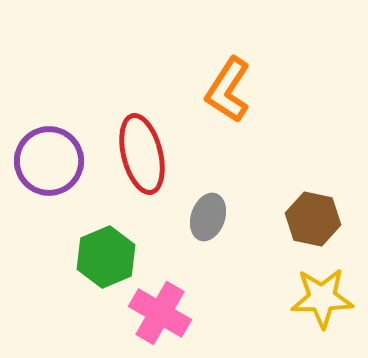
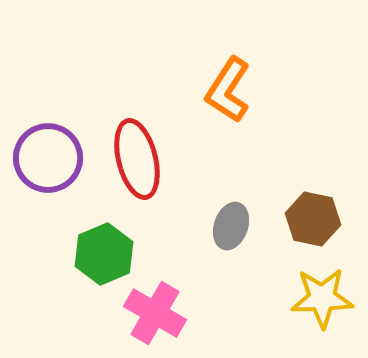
red ellipse: moved 5 px left, 5 px down
purple circle: moved 1 px left, 3 px up
gray ellipse: moved 23 px right, 9 px down
green hexagon: moved 2 px left, 3 px up
pink cross: moved 5 px left
